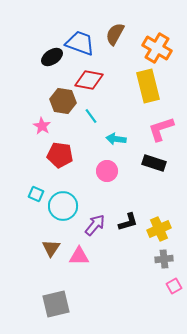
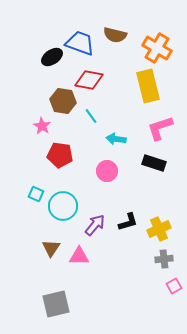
brown semicircle: moved 1 px down; rotated 105 degrees counterclockwise
pink L-shape: moved 1 px left, 1 px up
